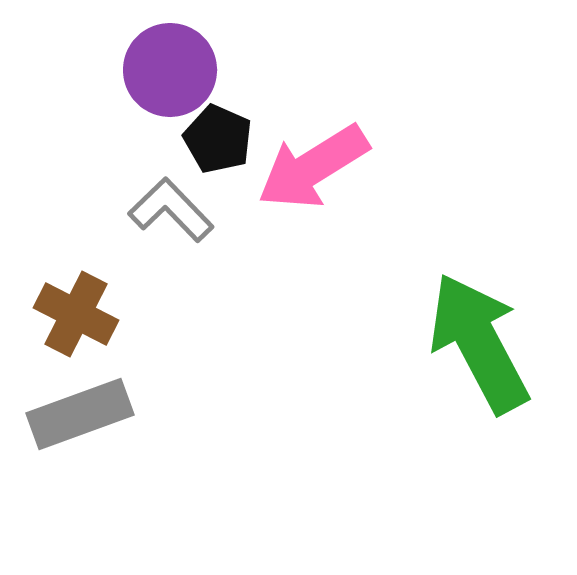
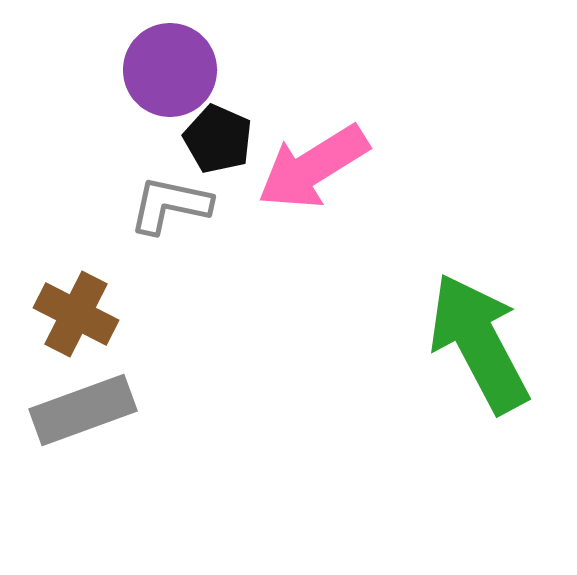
gray L-shape: moved 1 px left, 5 px up; rotated 34 degrees counterclockwise
gray rectangle: moved 3 px right, 4 px up
